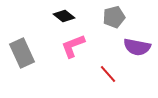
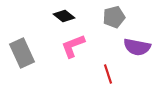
red line: rotated 24 degrees clockwise
